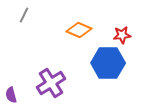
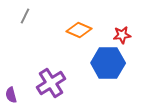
gray line: moved 1 px right, 1 px down
